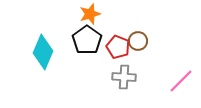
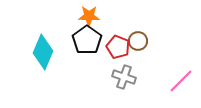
orange star: moved 1 px left, 2 px down; rotated 20 degrees clockwise
gray cross: rotated 15 degrees clockwise
